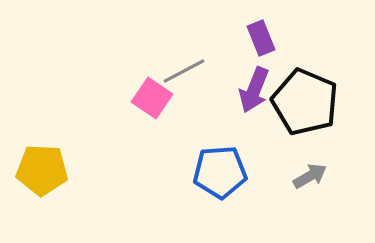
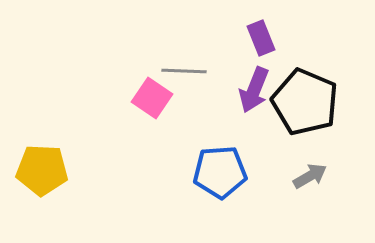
gray line: rotated 30 degrees clockwise
